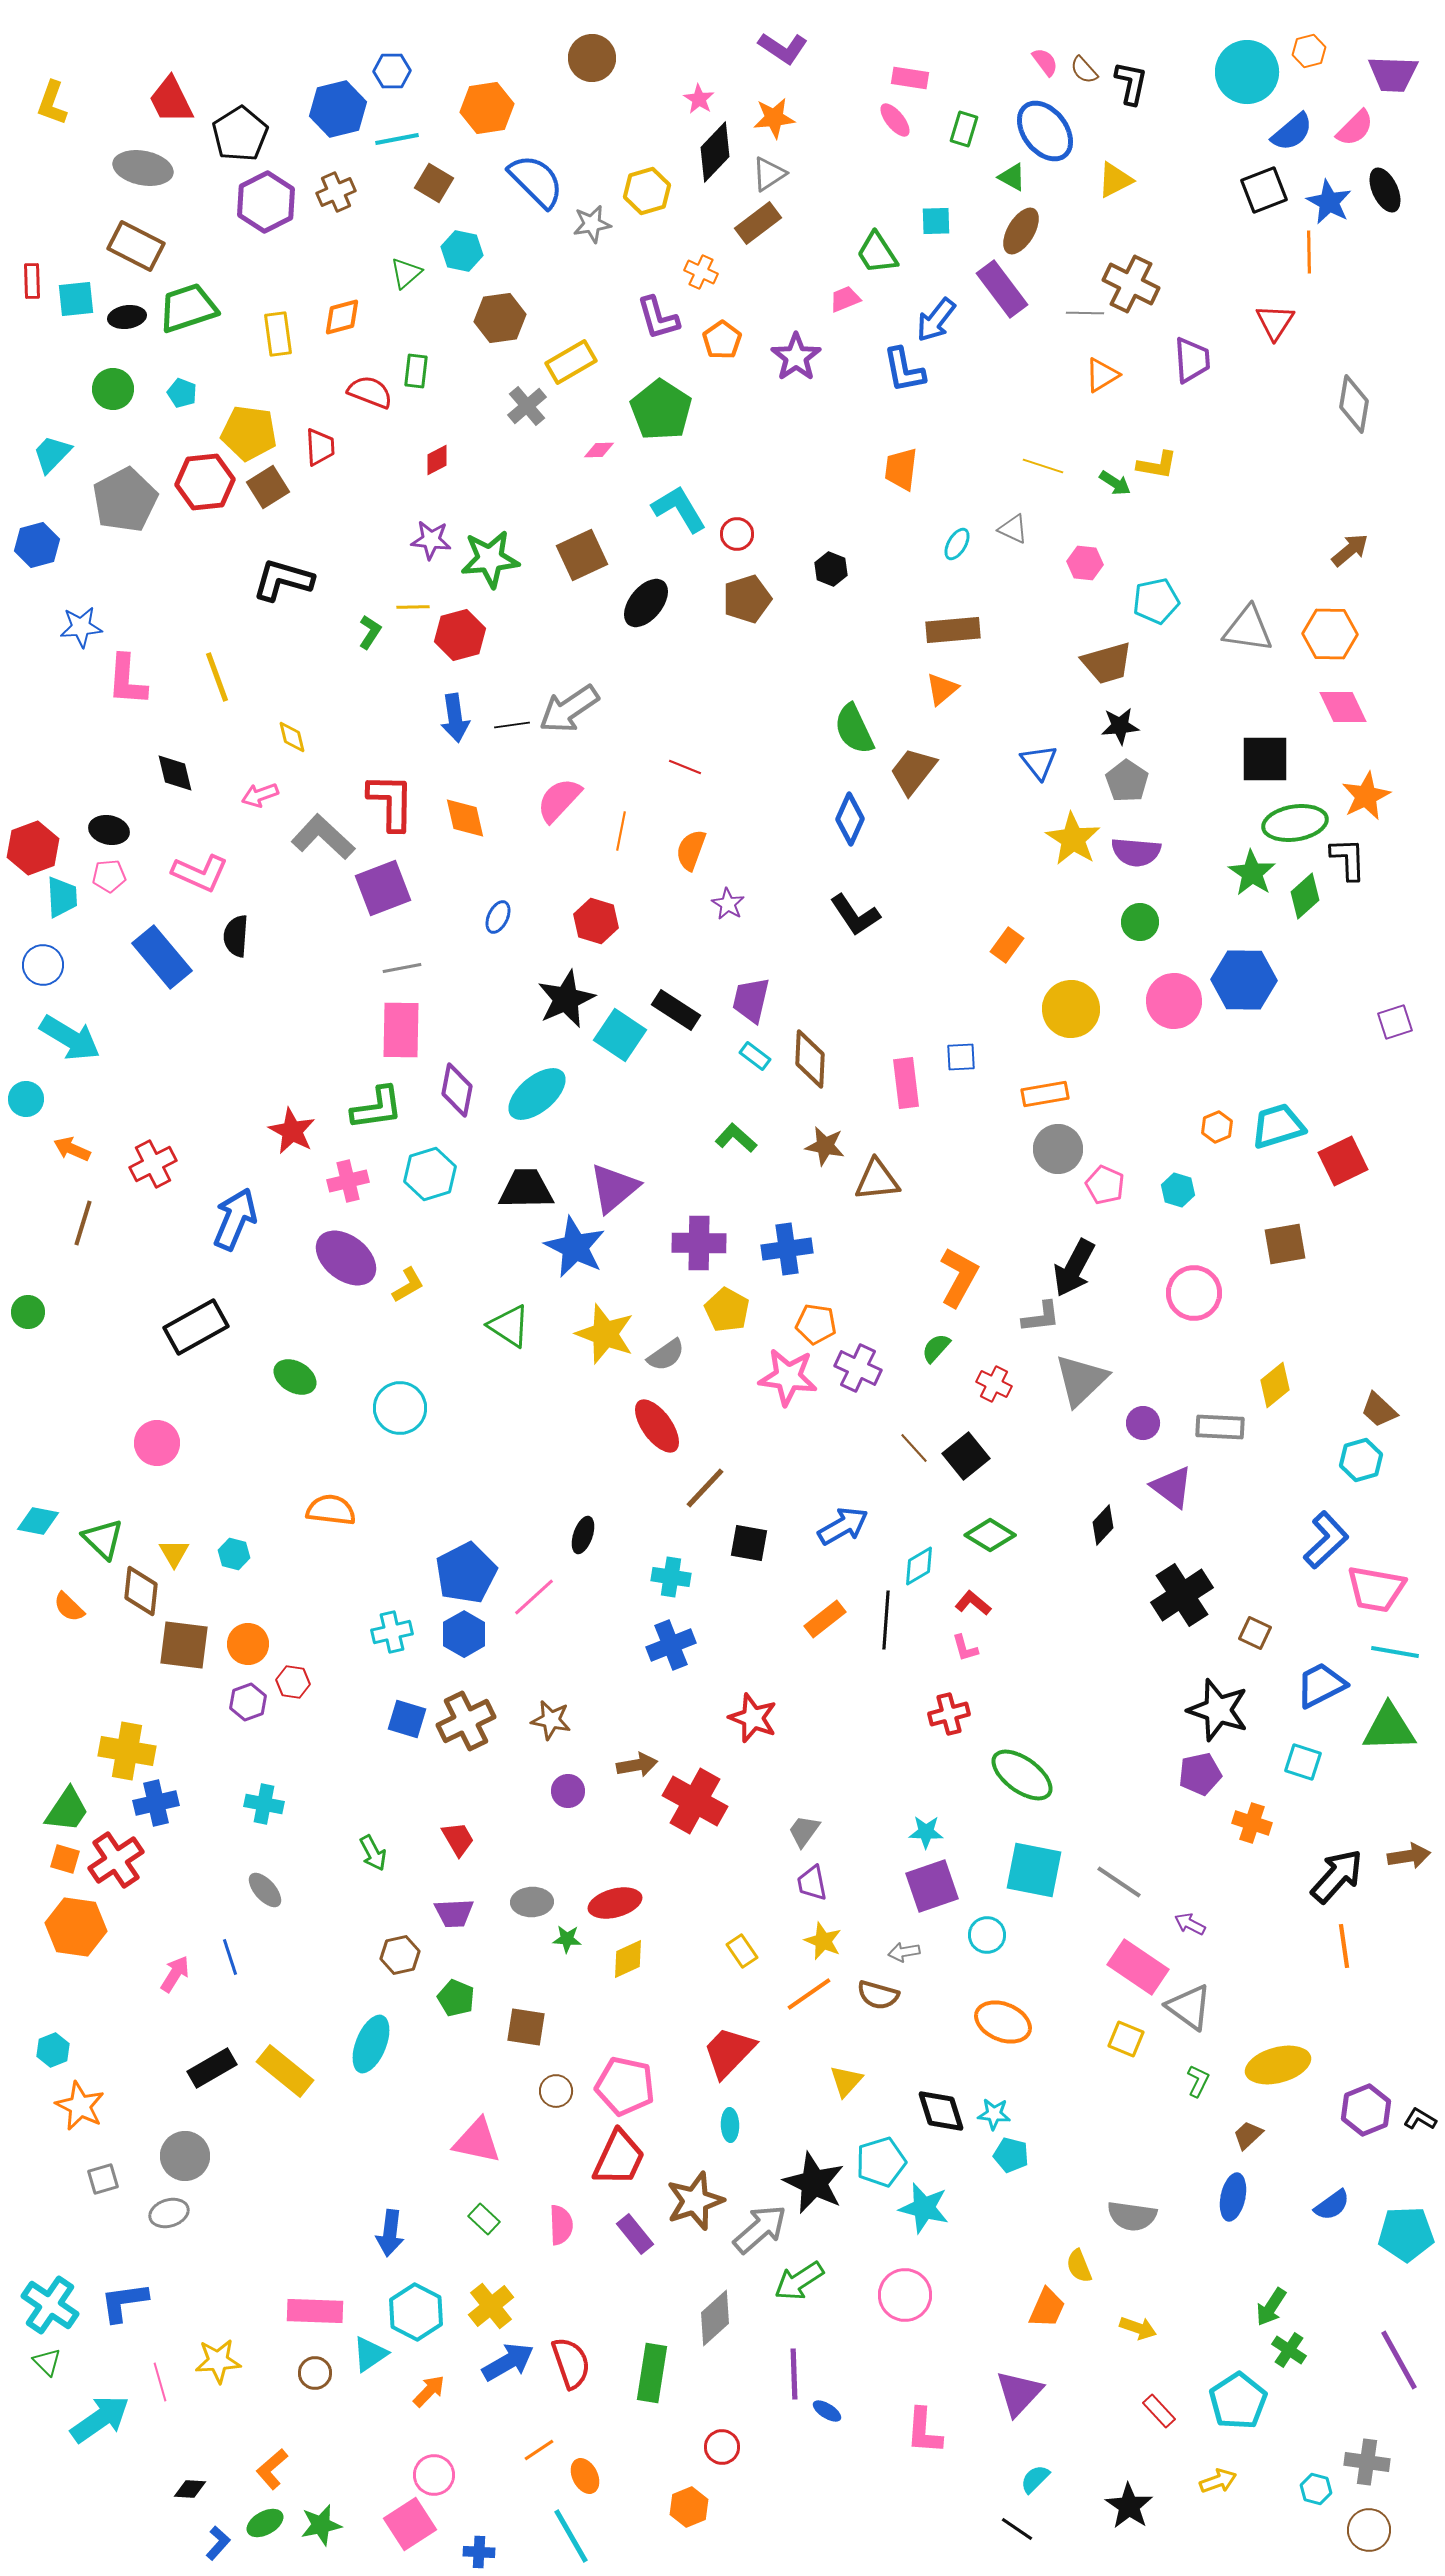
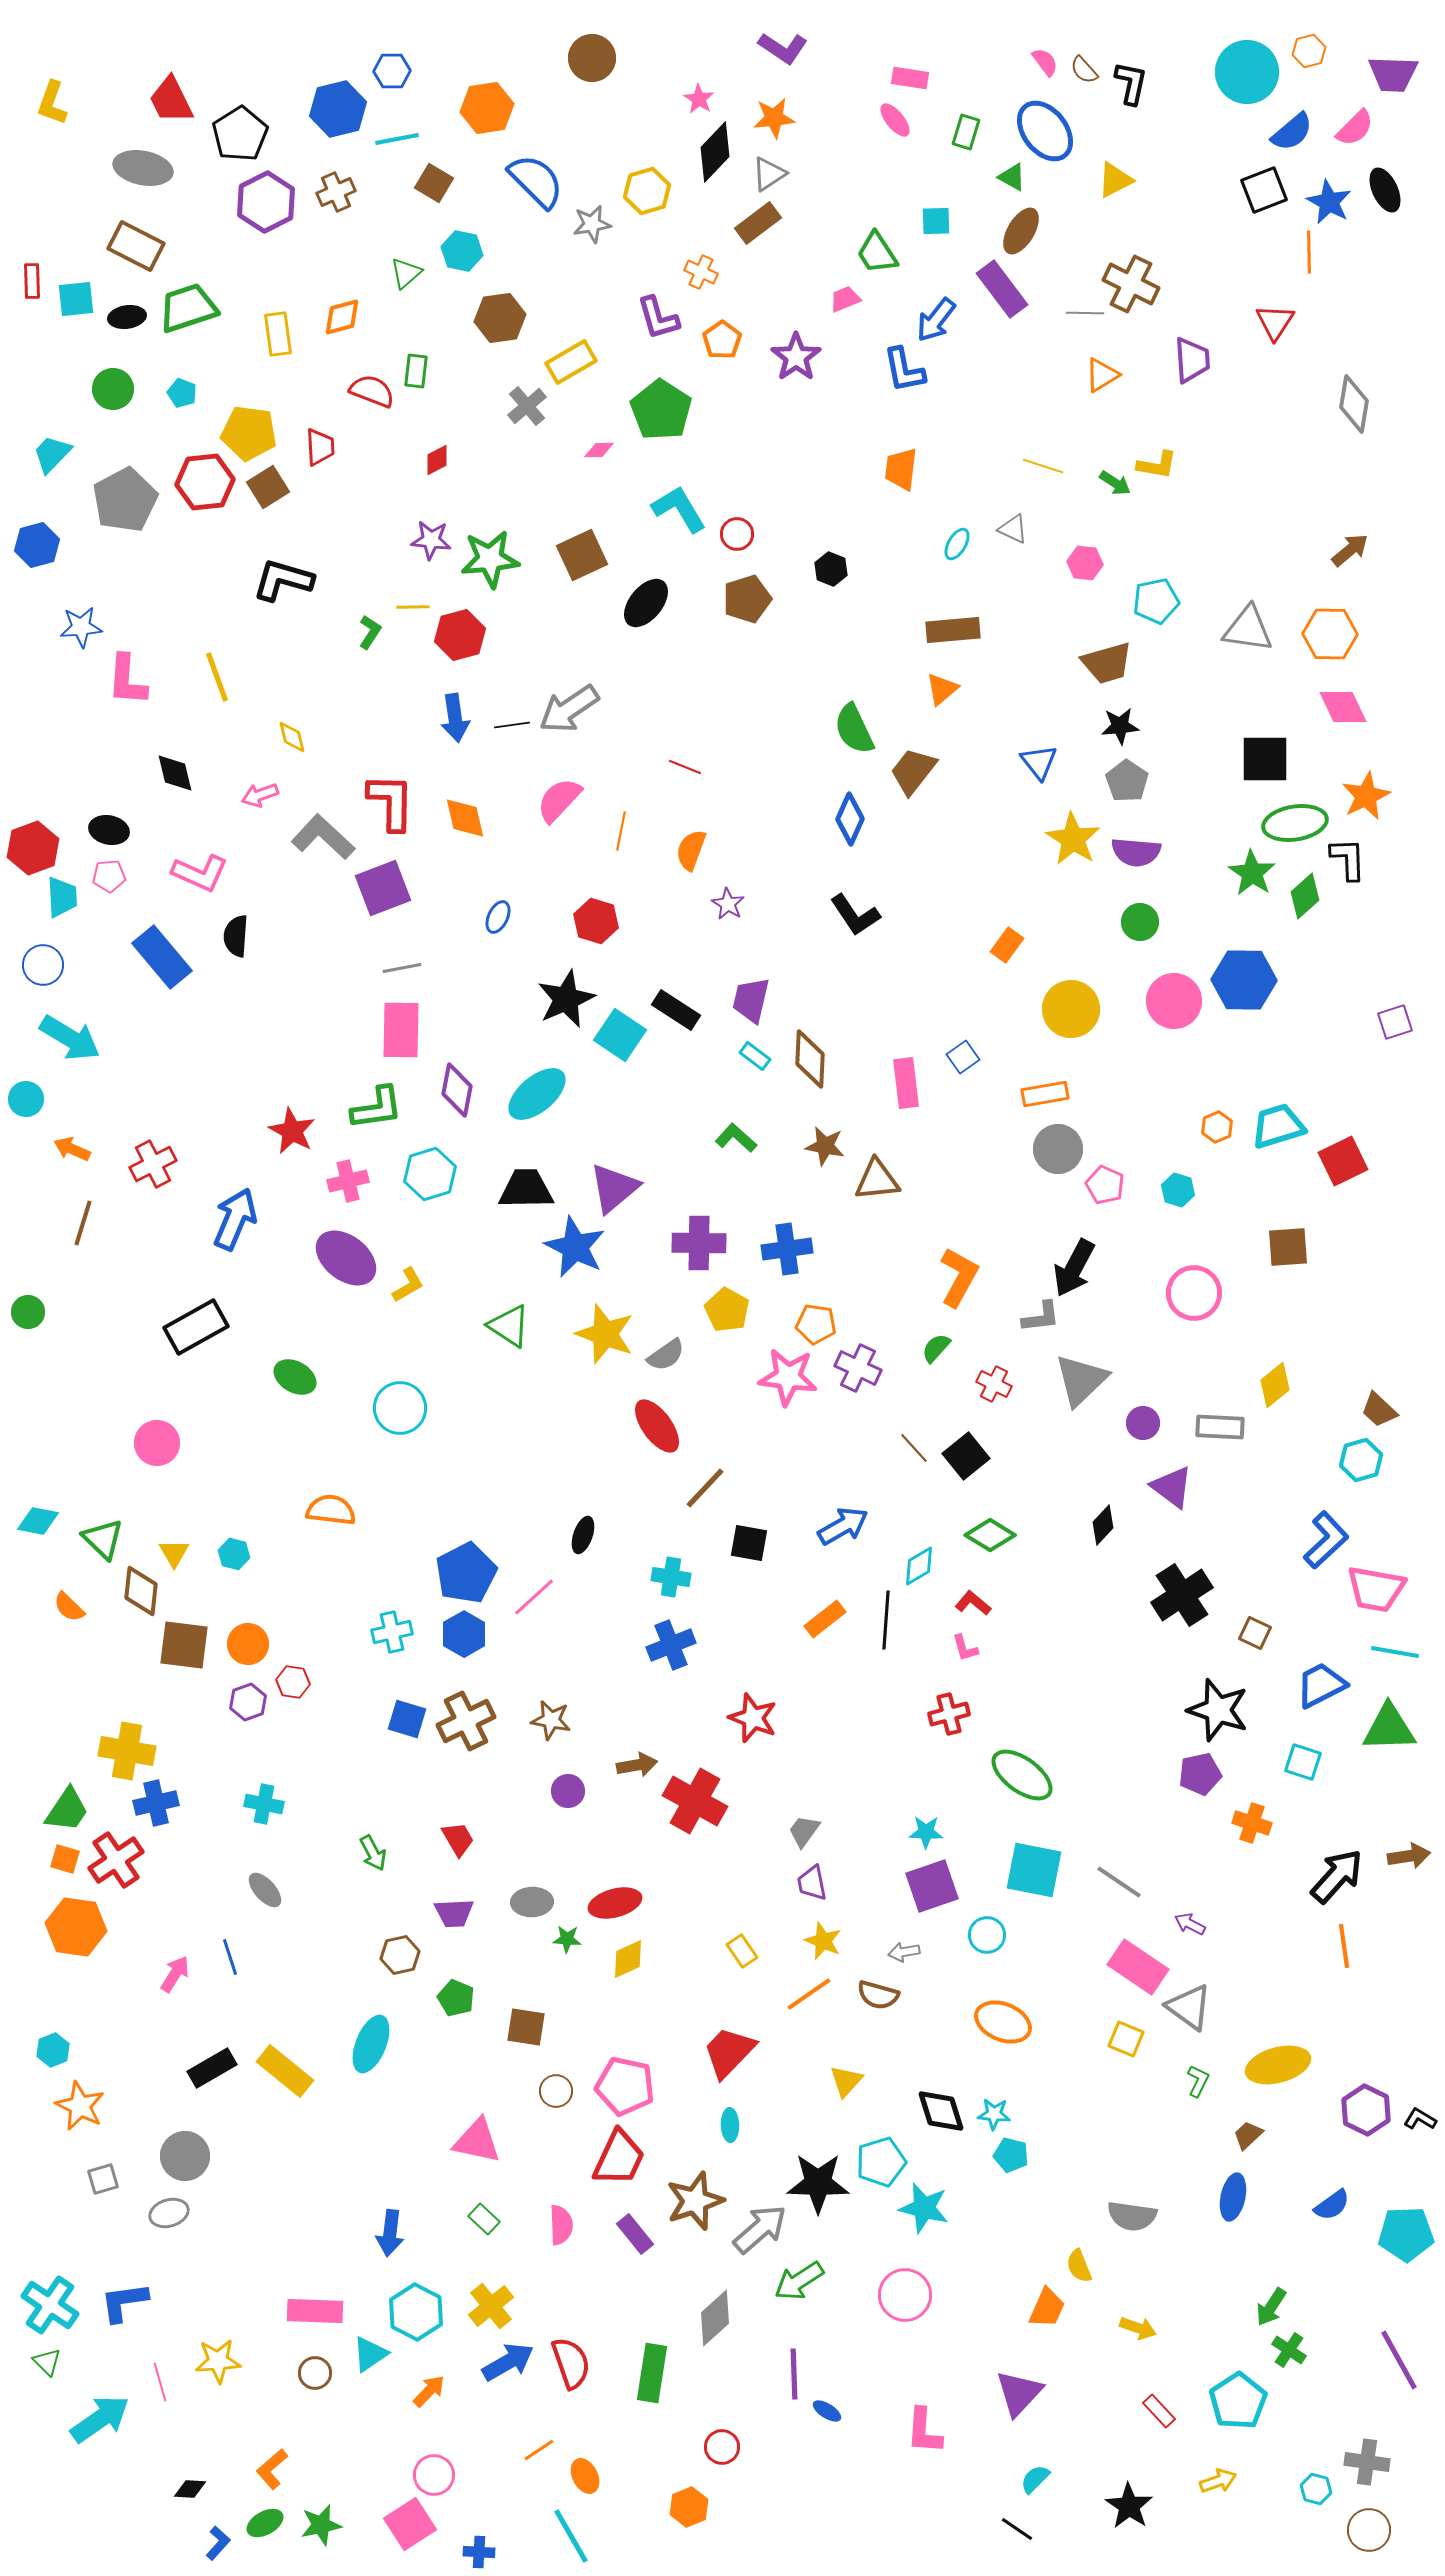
green rectangle at (964, 129): moved 2 px right, 3 px down
red semicircle at (370, 392): moved 2 px right, 1 px up
blue square at (961, 1057): moved 2 px right; rotated 32 degrees counterclockwise
brown square at (1285, 1244): moved 3 px right, 3 px down; rotated 6 degrees clockwise
purple hexagon at (1366, 2110): rotated 12 degrees counterclockwise
black star at (814, 2183): moved 4 px right; rotated 24 degrees counterclockwise
